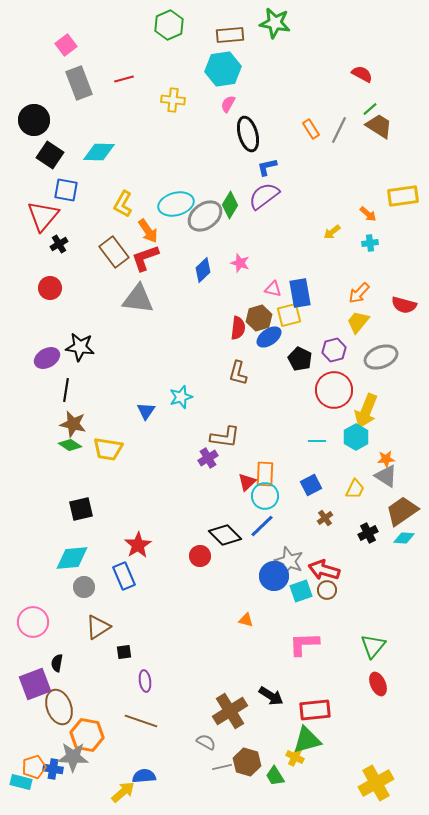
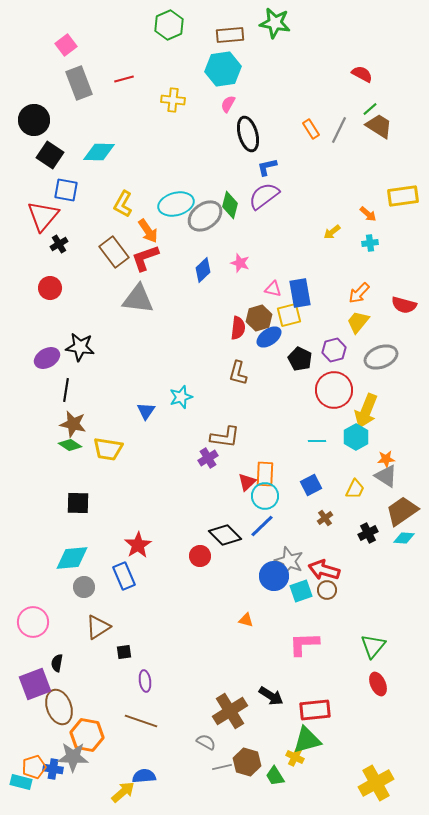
green diamond at (230, 205): rotated 16 degrees counterclockwise
black square at (81, 509): moved 3 px left, 6 px up; rotated 15 degrees clockwise
